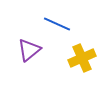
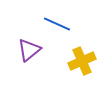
yellow cross: moved 3 px down
